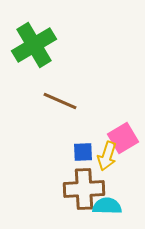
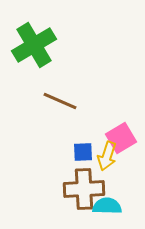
pink square: moved 2 px left
